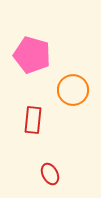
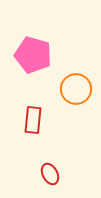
pink pentagon: moved 1 px right
orange circle: moved 3 px right, 1 px up
